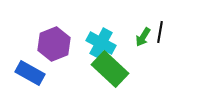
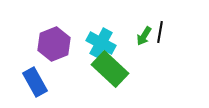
green arrow: moved 1 px right, 1 px up
blue rectangle: moved 5 px right, 9 px down; rotated 32 degrees clockwise
